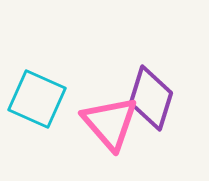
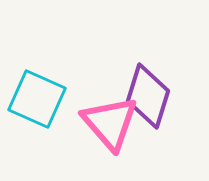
purple diamond: moved 3 px left, 2 px up
